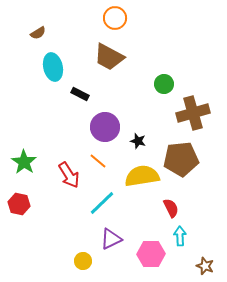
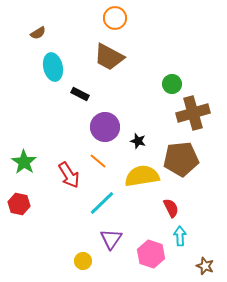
green circle: moved 8 px right
purple triangle: rotated 30 degrees counterclockwise
pink hexagon: rotated 20 degrees clockwise
